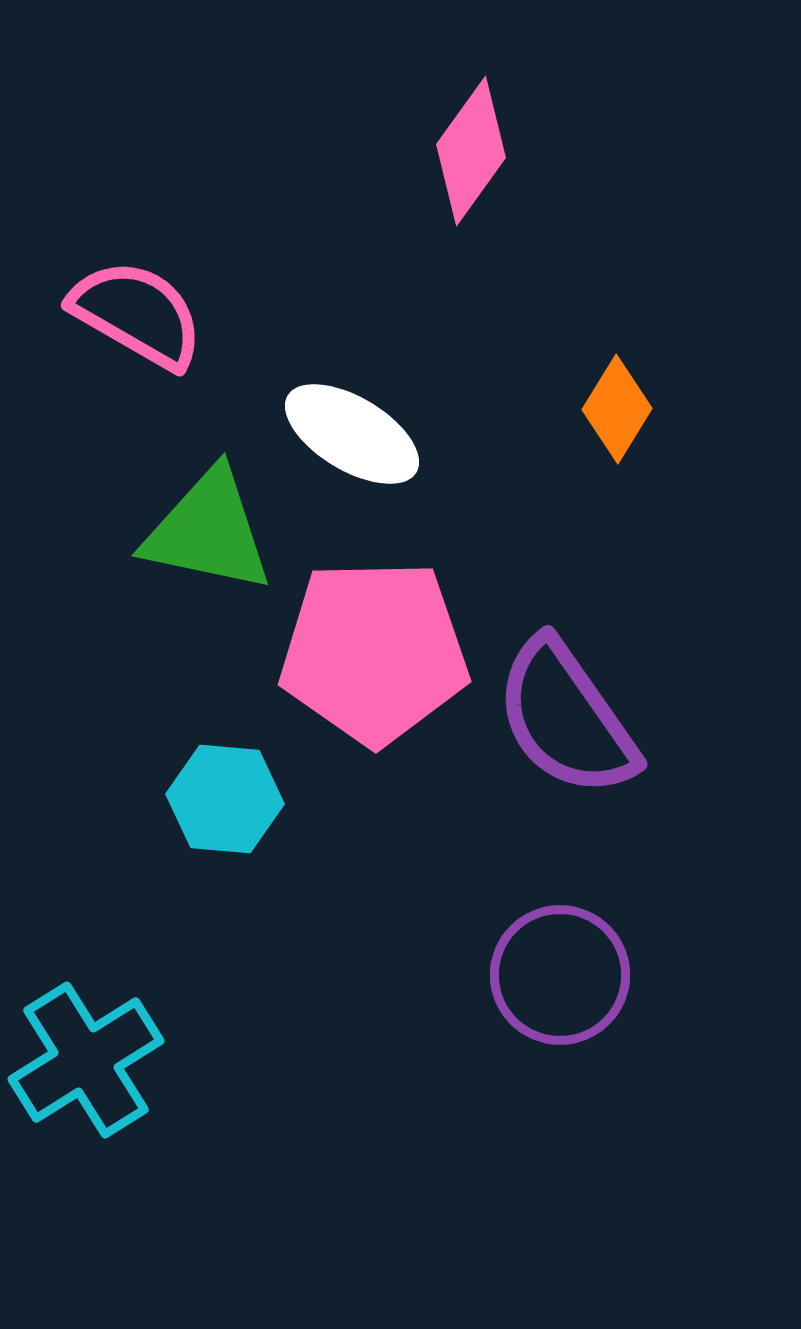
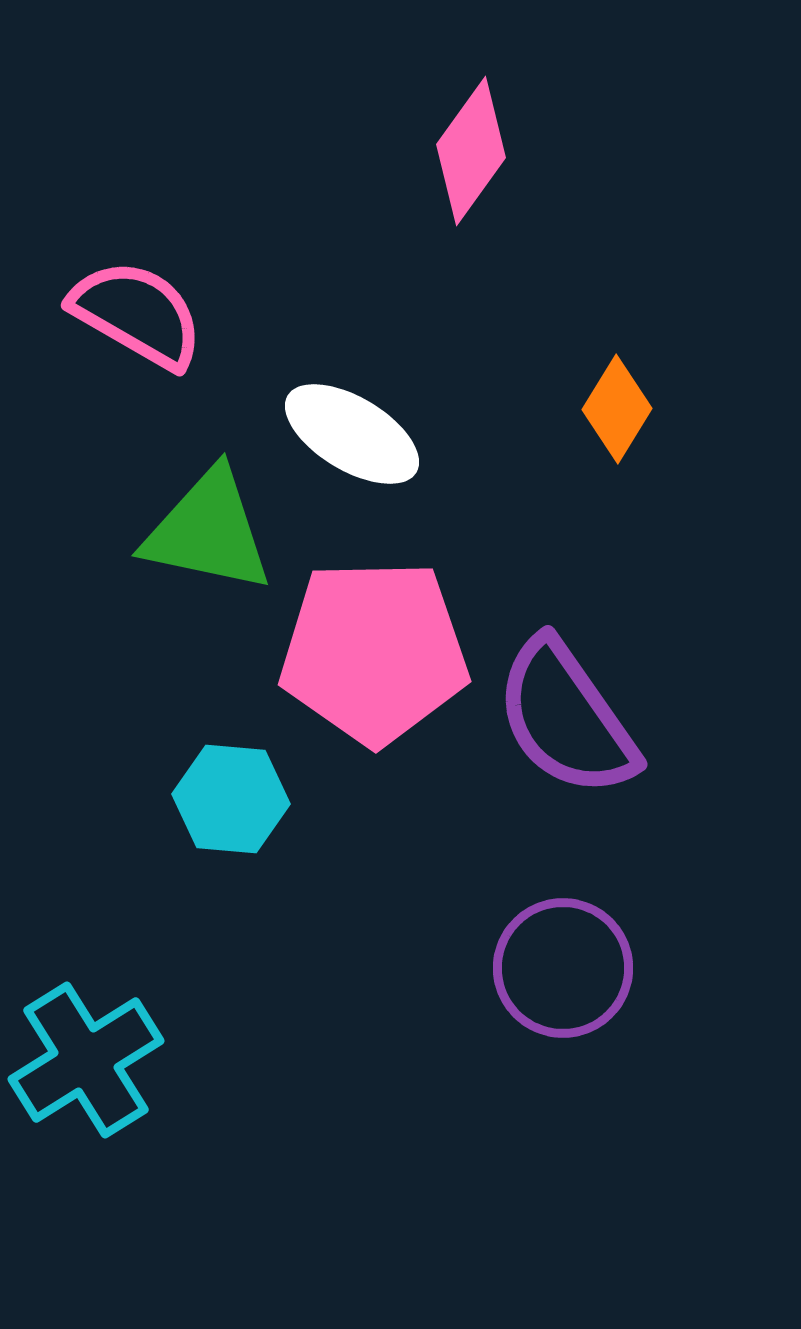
cyan hexagon: moved 6 px right
purple circle: moved 3 px right, 7 px up
